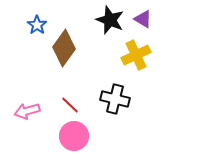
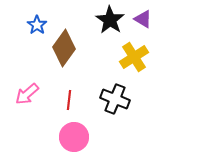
black star: rotated 12 degrees clockwise
yellow cross: moved 2 px left, 2 px down; rotated 8 degrees counterclockwise
black cross: rotated 8 degrees clockwise
red line: moved 1 px left, 5 px up; rotated 54 degrees clockwise
pink arrow: moved 17 px up; rotated 25 degrees counterclockwise
pink circle: moved 1 px down
